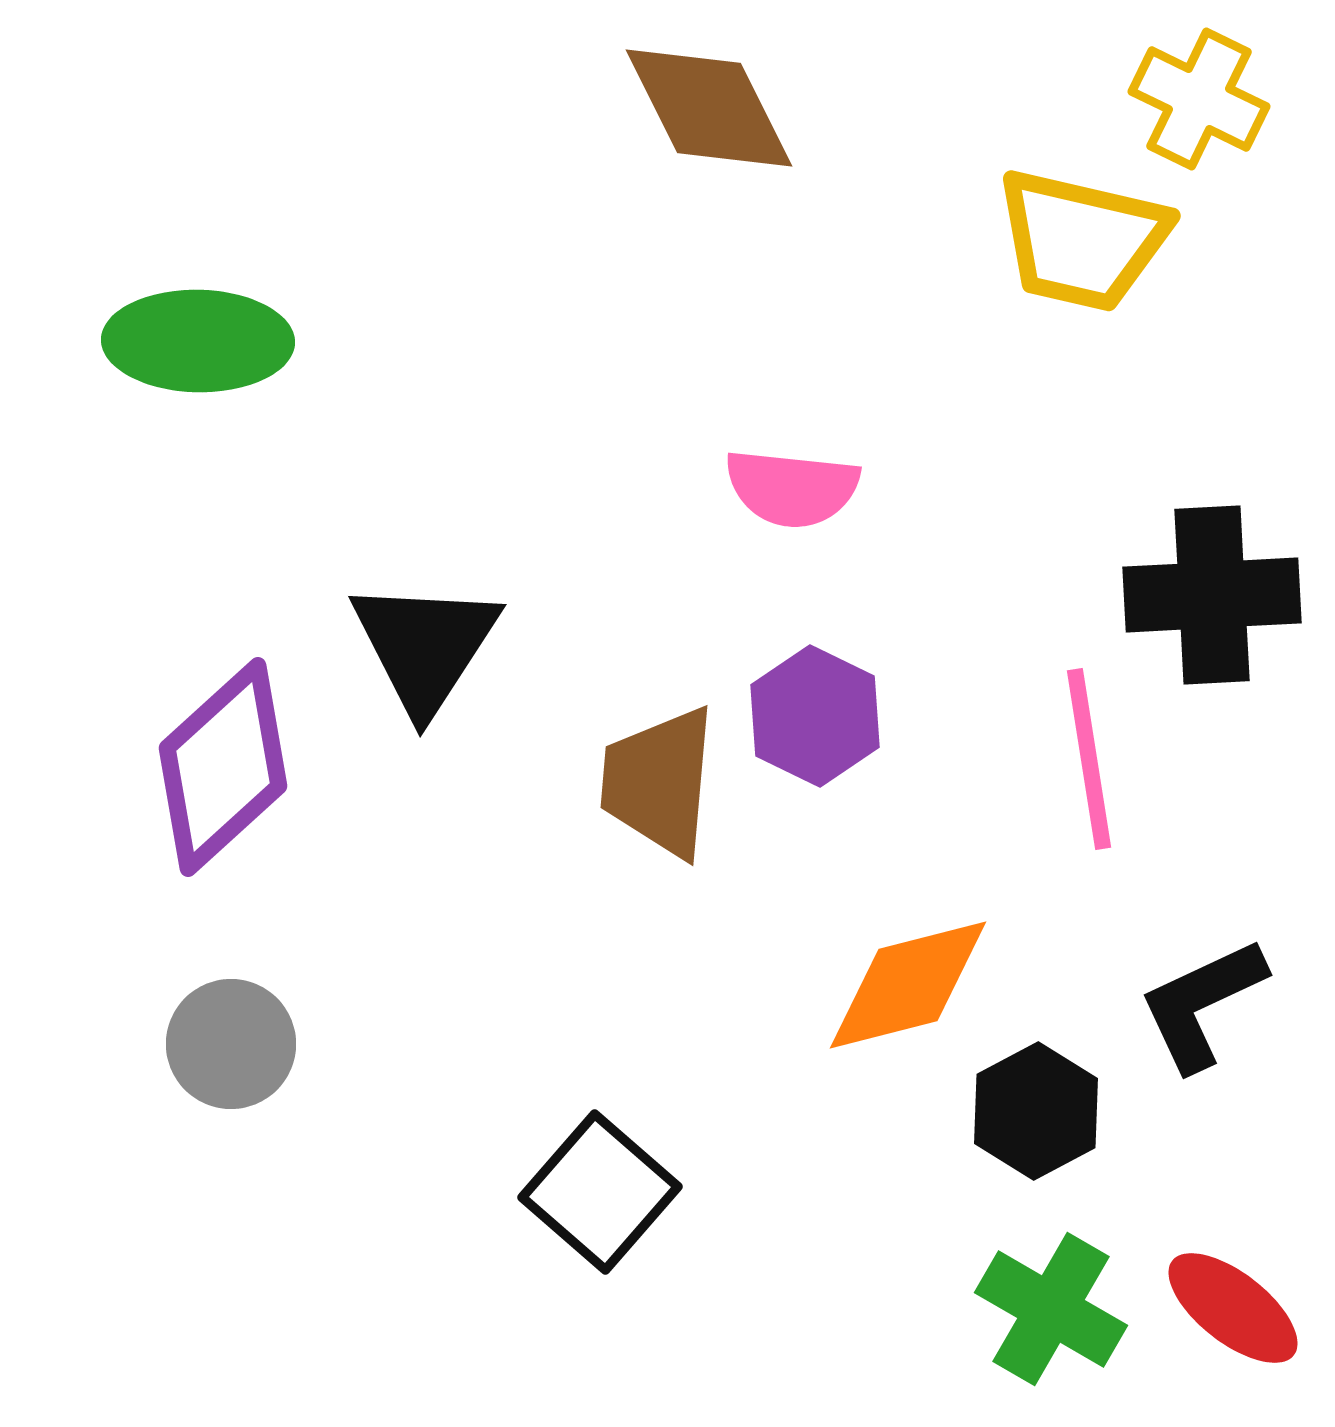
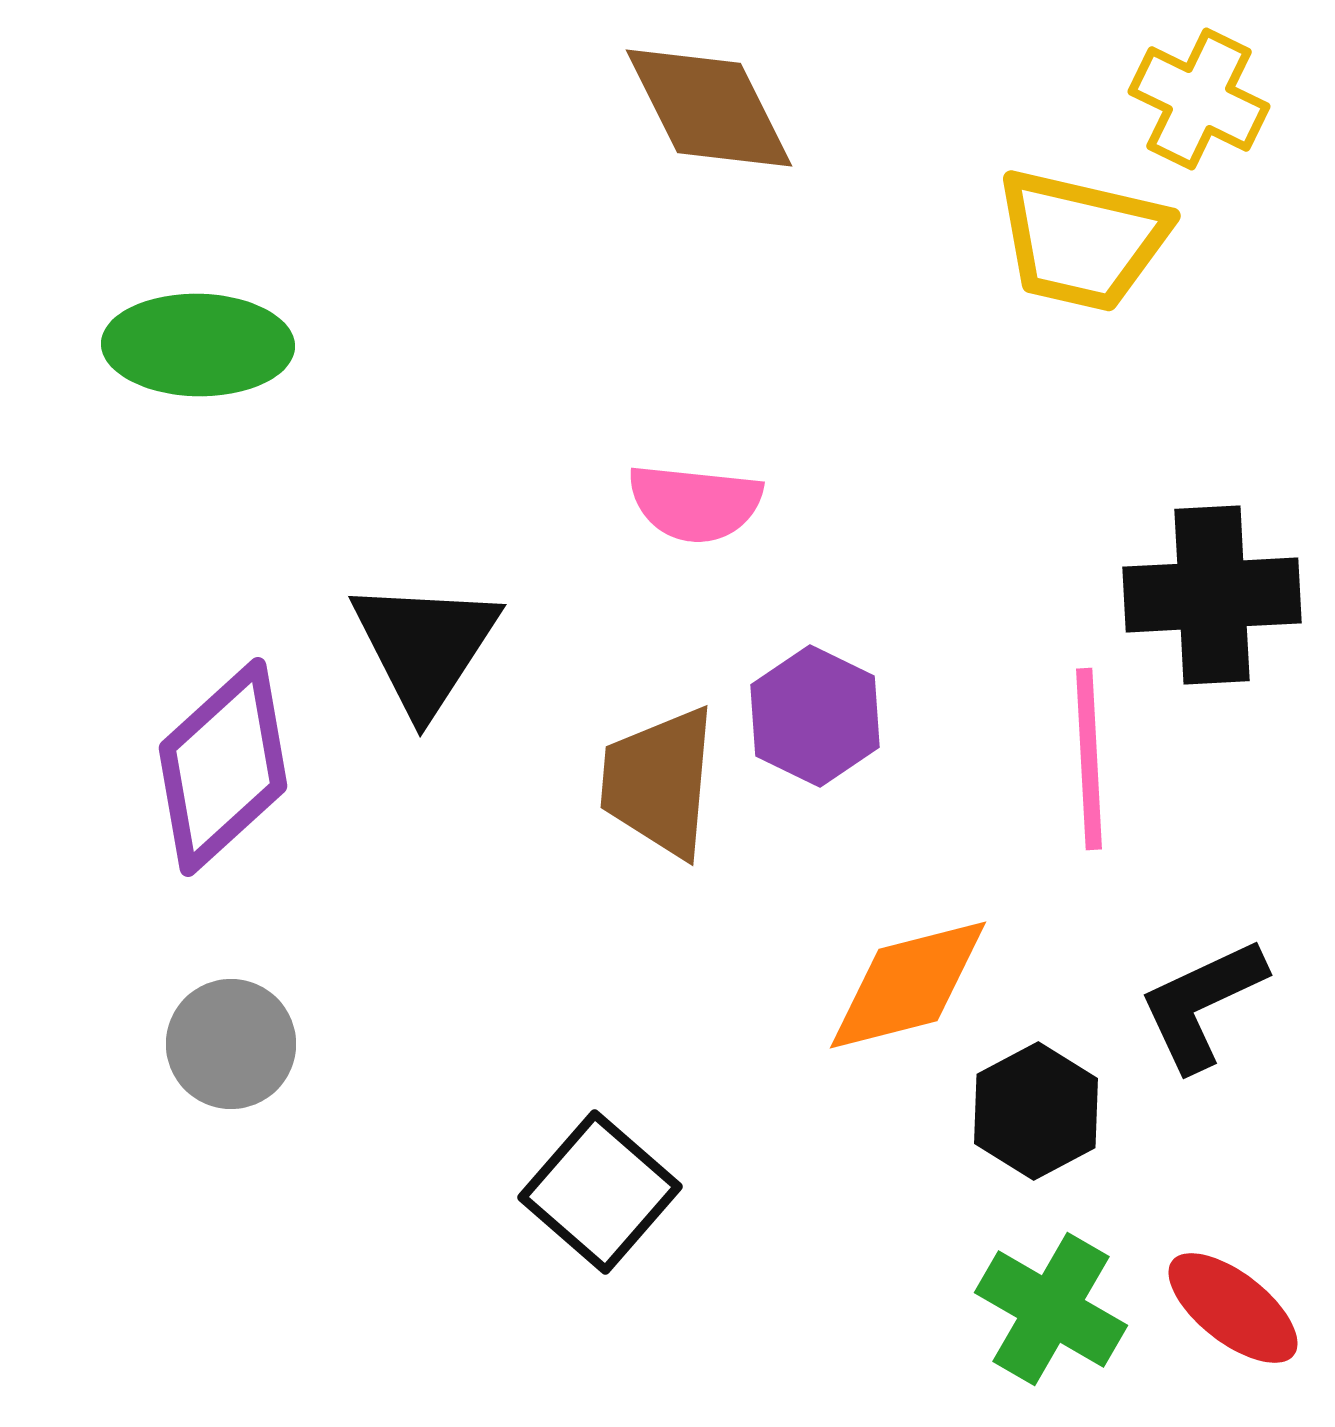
green ellipse: moved 4 px down
pink semicircle: moved 97 px left, 15 px down
pink line: rotated 6 degrees clockwise
